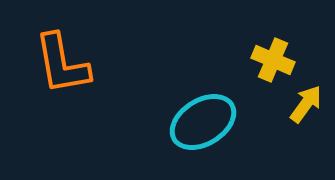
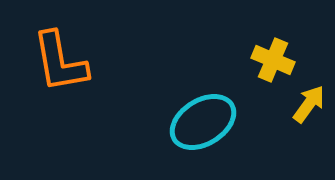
orange L-shape: moved 2 px left, 2 px up
yellow arrow: moved 3 px right
